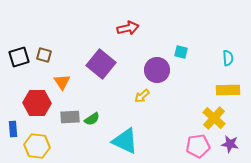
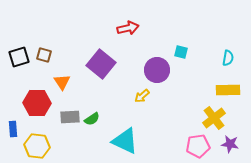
cyan semicircle: rotated 14 degrees clockwise
yellow cross: rotated 10 degrees clockwise
